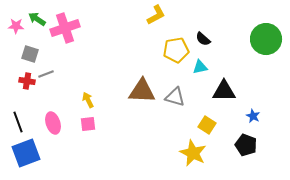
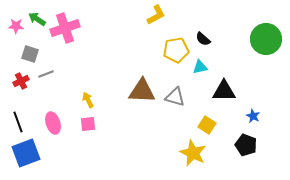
red cross: moved 6 px left; rotated 35 degrees counterclockwise
